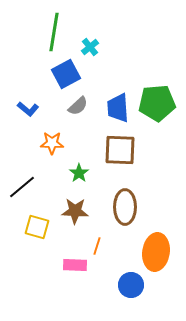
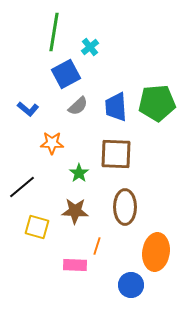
blue trapezoid: moved 2 px left, 1 px up
brown square: moved 4 px left, 4 px down
